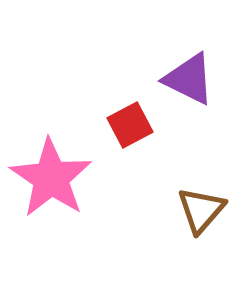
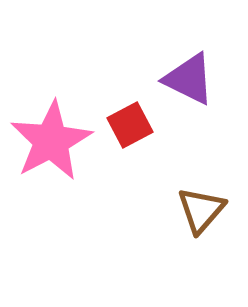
pink star: moved 37 px up; rotated 10 degrees clockwise
